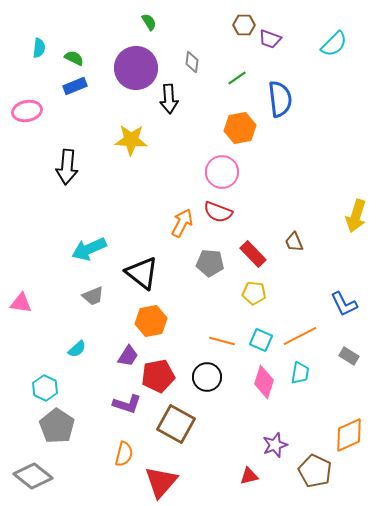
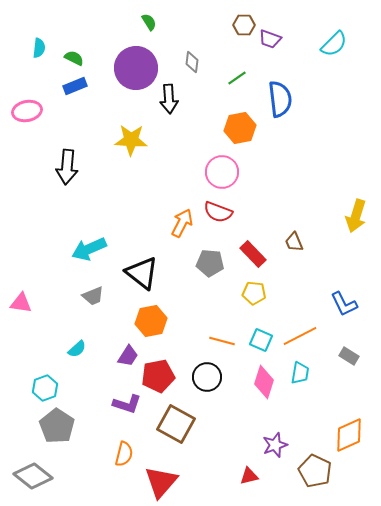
cyan hexagon at (45, 388): rotated 15 degrees clockwise
